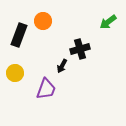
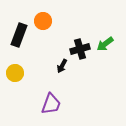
green arrow: moved 3 px left, 22 px down
purple trapezoid: moved 5 px right, 15 px down
